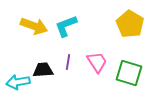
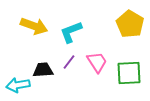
cyan L-shape: moved 5 px right, 6 px down
purple line: moved 1 px right; rotated 28 degrees clockwise
green square: rotated 20 degrees counterclockwise
cyan arrow: moved 3 px down
